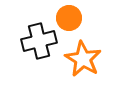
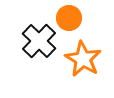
black cross: rotated 32 degrees counterclockwise
